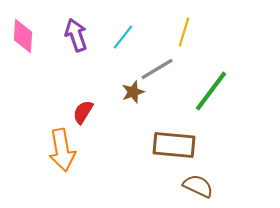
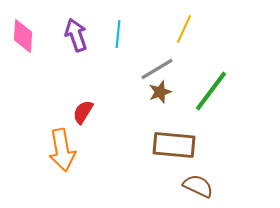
yellow line: moved 3 px up; rotated 8 degrees clockwise
cyan line: moved 5 px left, 3 px up; rotated 32 degrees counterclockwise
brown star: moved 27 px right
